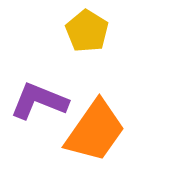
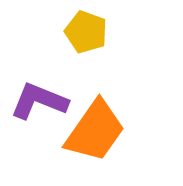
yellow pentagon: moved 1 px left, 1 px down; rotated 12 degrees counterclockwise
